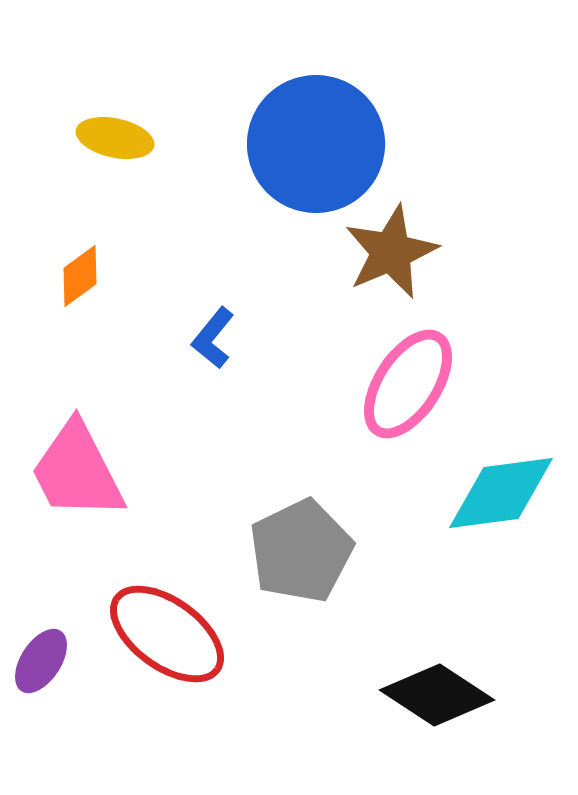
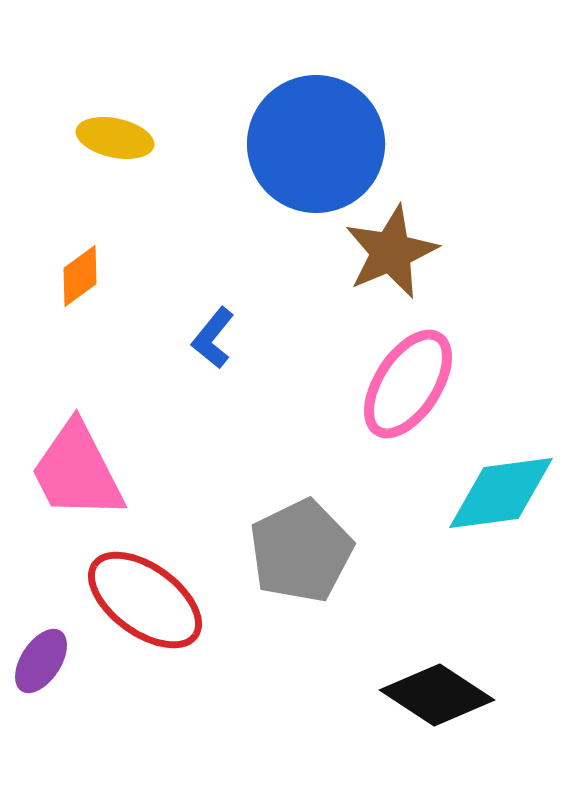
red ellipse: moved 22 px left, 34 px up
